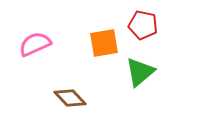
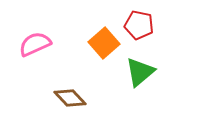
red pentagon: moved 4 px left
orange square: rotated 32 degrees counterclockwise
